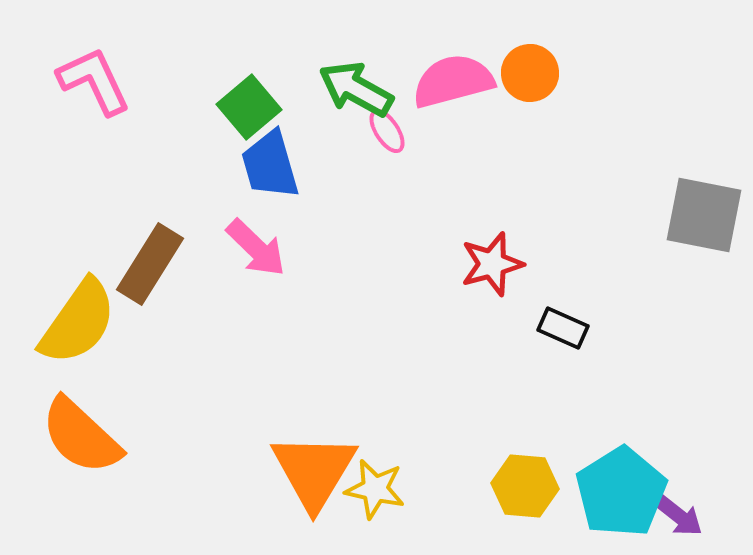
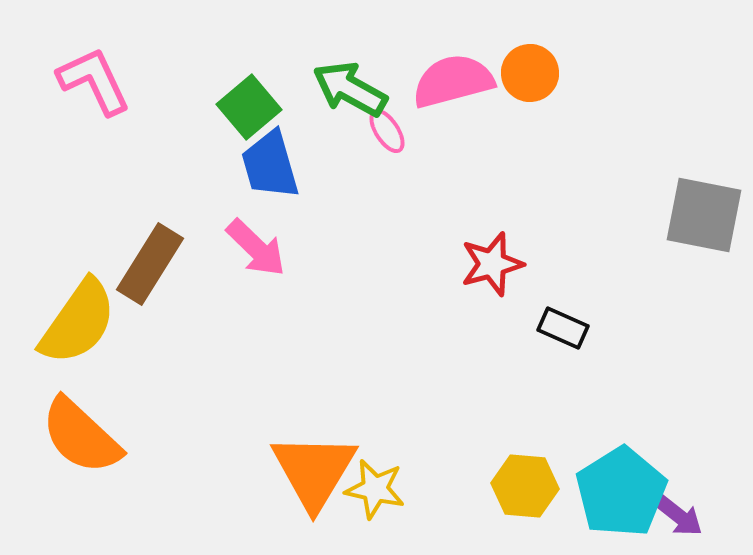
green arrow: moved 6 px left
